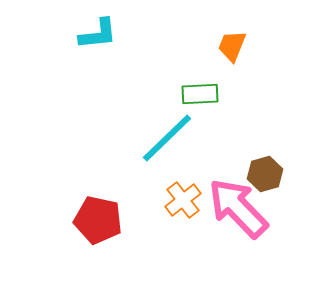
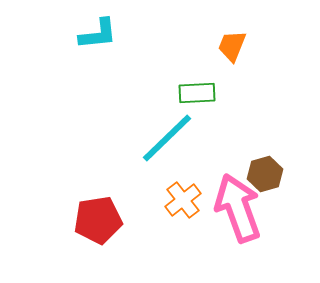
green rectangle: moved 3 px left, 1 px up
pink arrow: rotated 24 degrees clockwise
red pentagon: rotated 21 degrees counterclockwise
